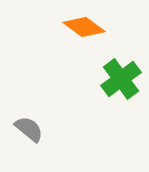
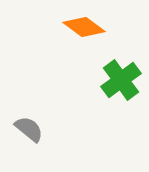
green cross: moved 1 px down
